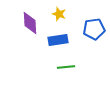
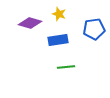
purple diamond: rotated 70 degrees counterclockwise
